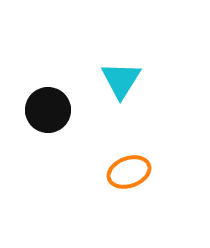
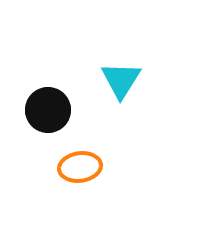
orange ellipse: moved 49 px left, 5 px up; rotated 12 degrees clockwise
